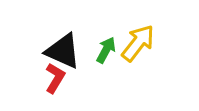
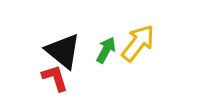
black triangle: rotated 15 degrees clockwise
red L-shape: rotated 48 degrees counterclockwise
